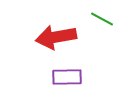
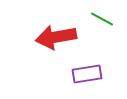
purple rectangle: moved 20 px right, 3 px up; rotated 8 degrees counterclockwise
